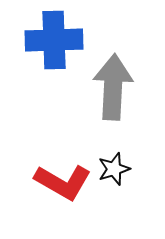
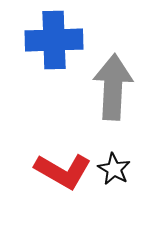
black star: rotated 24 degrees counterclockwise
red L-shape: moved 11 px up
